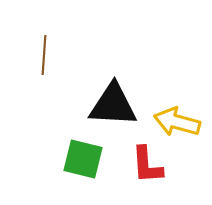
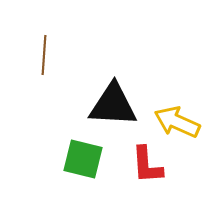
yellow arrow: rotated 9 degrees clockwise
